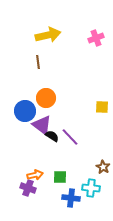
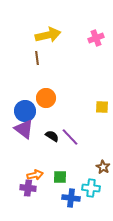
brown line: moved 1 px left, 4 px up
purple triangle: moved 18 px left, 4 px down
purple cross: rotated 14 degrees counterclockwise
